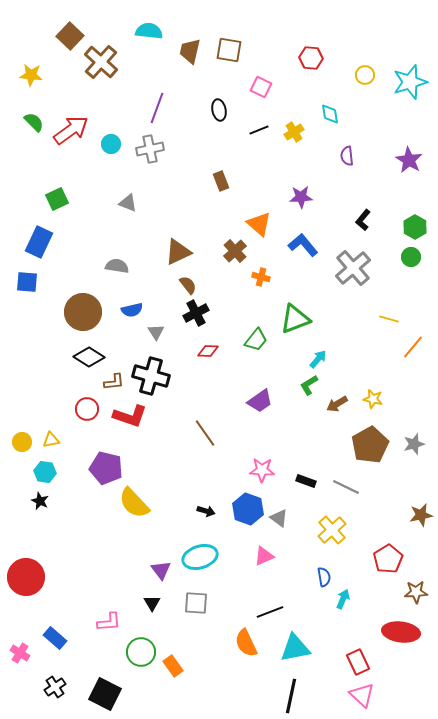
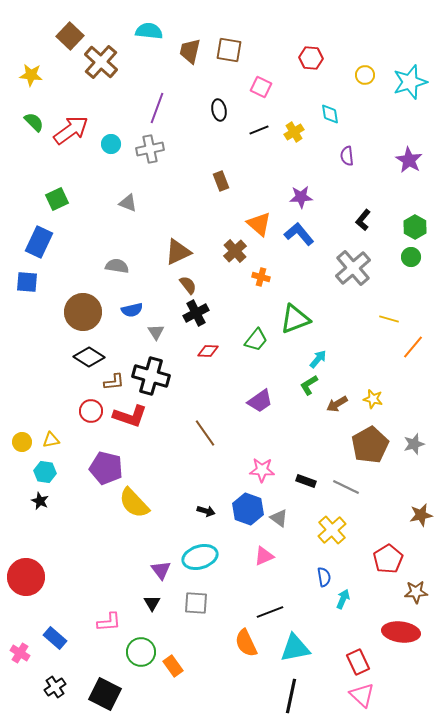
blue L-shape at (303, 245): moved 4 px left, 11 px up
red circle at (87, 409): moved 4 px right, 2 px down
